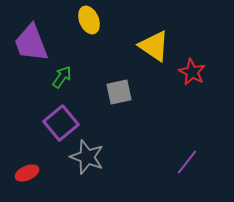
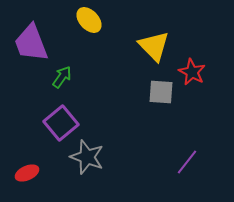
yellow ellipse: rotated 20 degrees counterclockwise
yellow triangle: rotated 12 degrees clockwise
gray square: moved 42 px right; rotated 16 degrees clockwise
